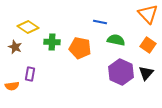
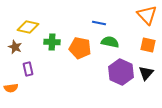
orange triangle: moved 1 px left, 1 px down
blue line: moved 1 px left, 1 px down
yellow diamond: rotated 20 degrees counterclockwise
green semicircle: moved 6 px left, 2 px down
orange square: rotated 21 degrees counterclockwise
purple rectangle: moved 2 px left, 5 px up; rotated 24 degrees counterclockwise
orange semicircle: moved 1 px left, 2 px down
